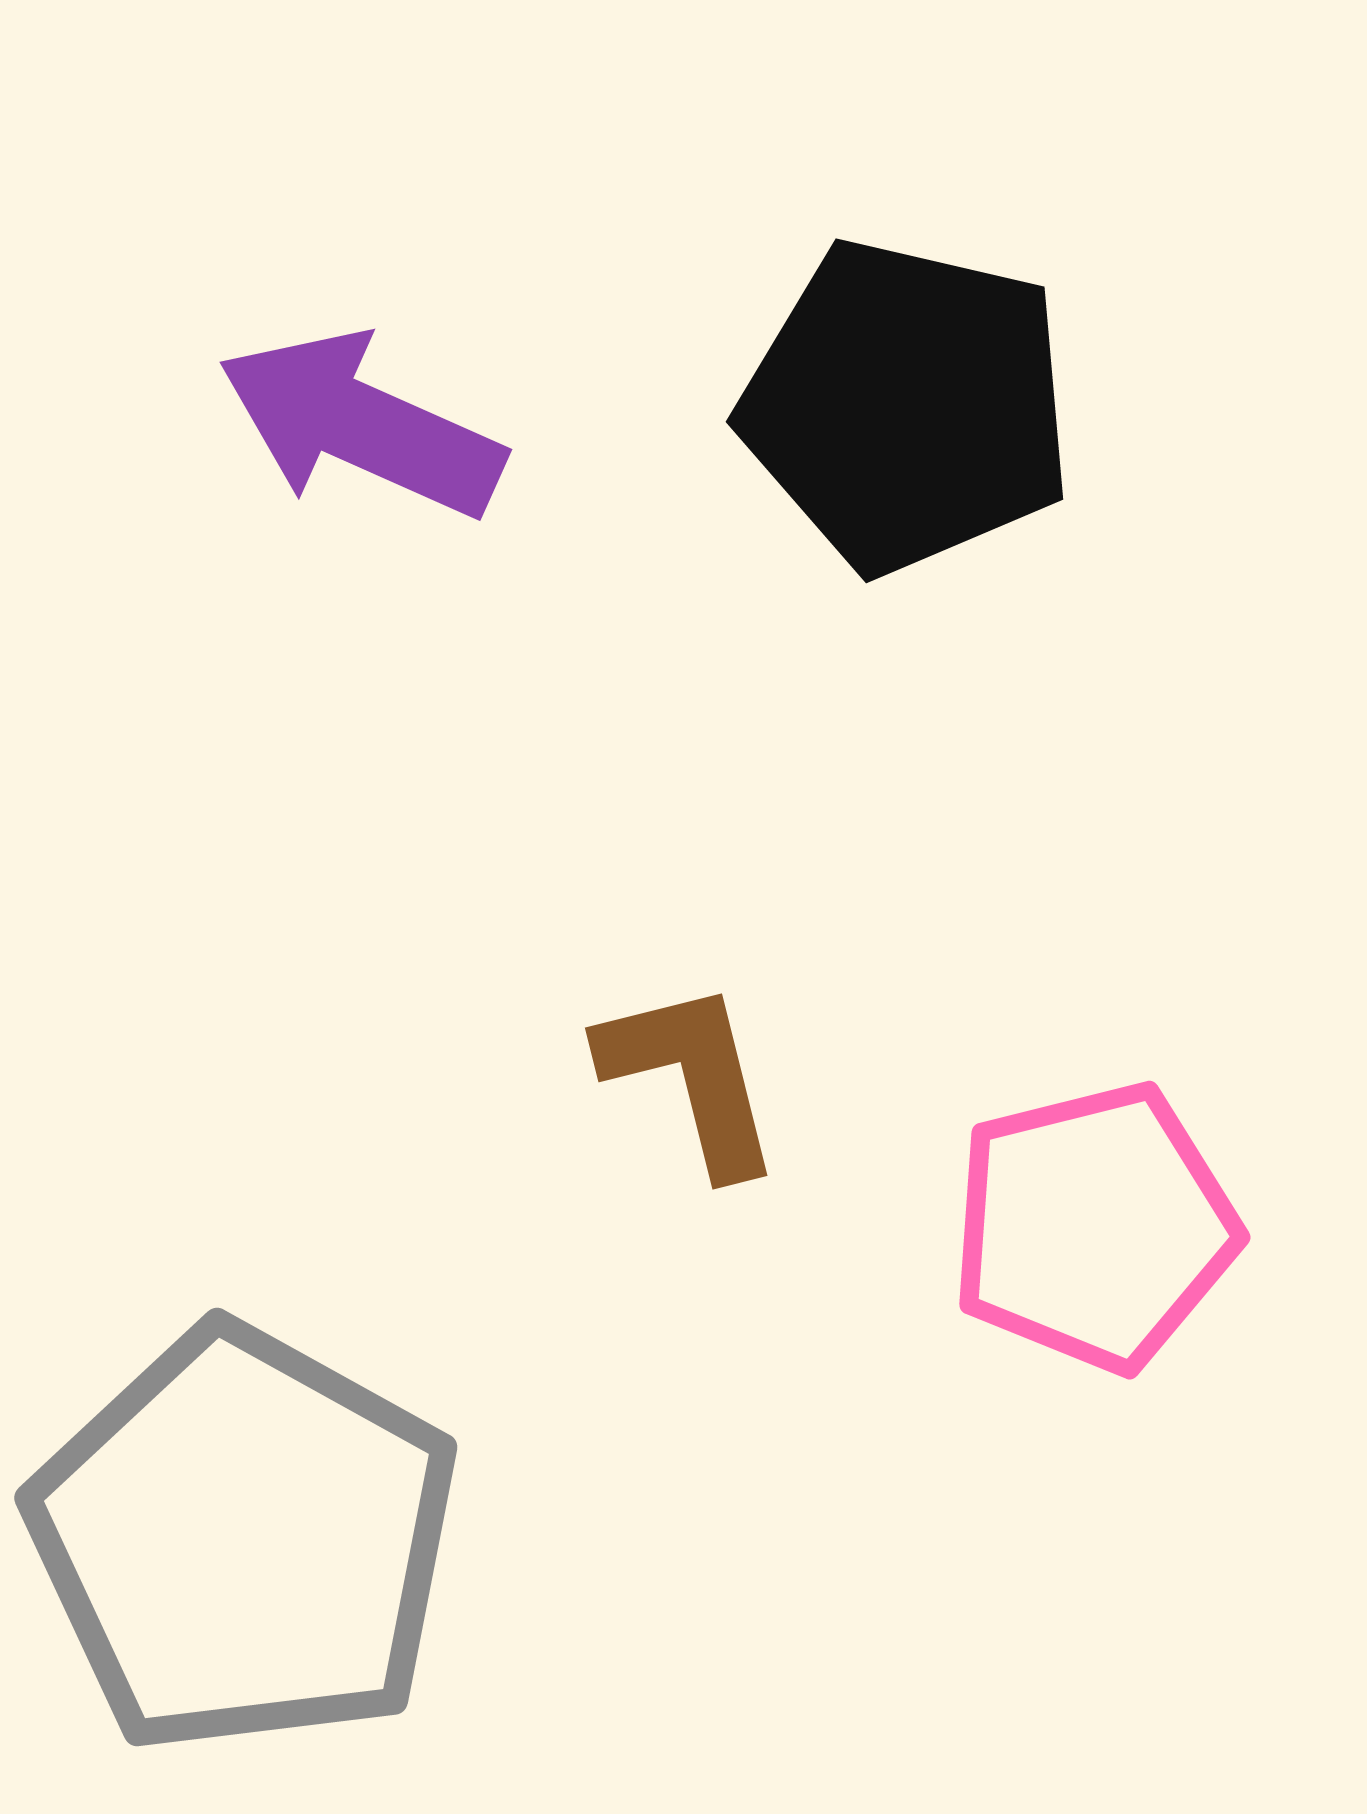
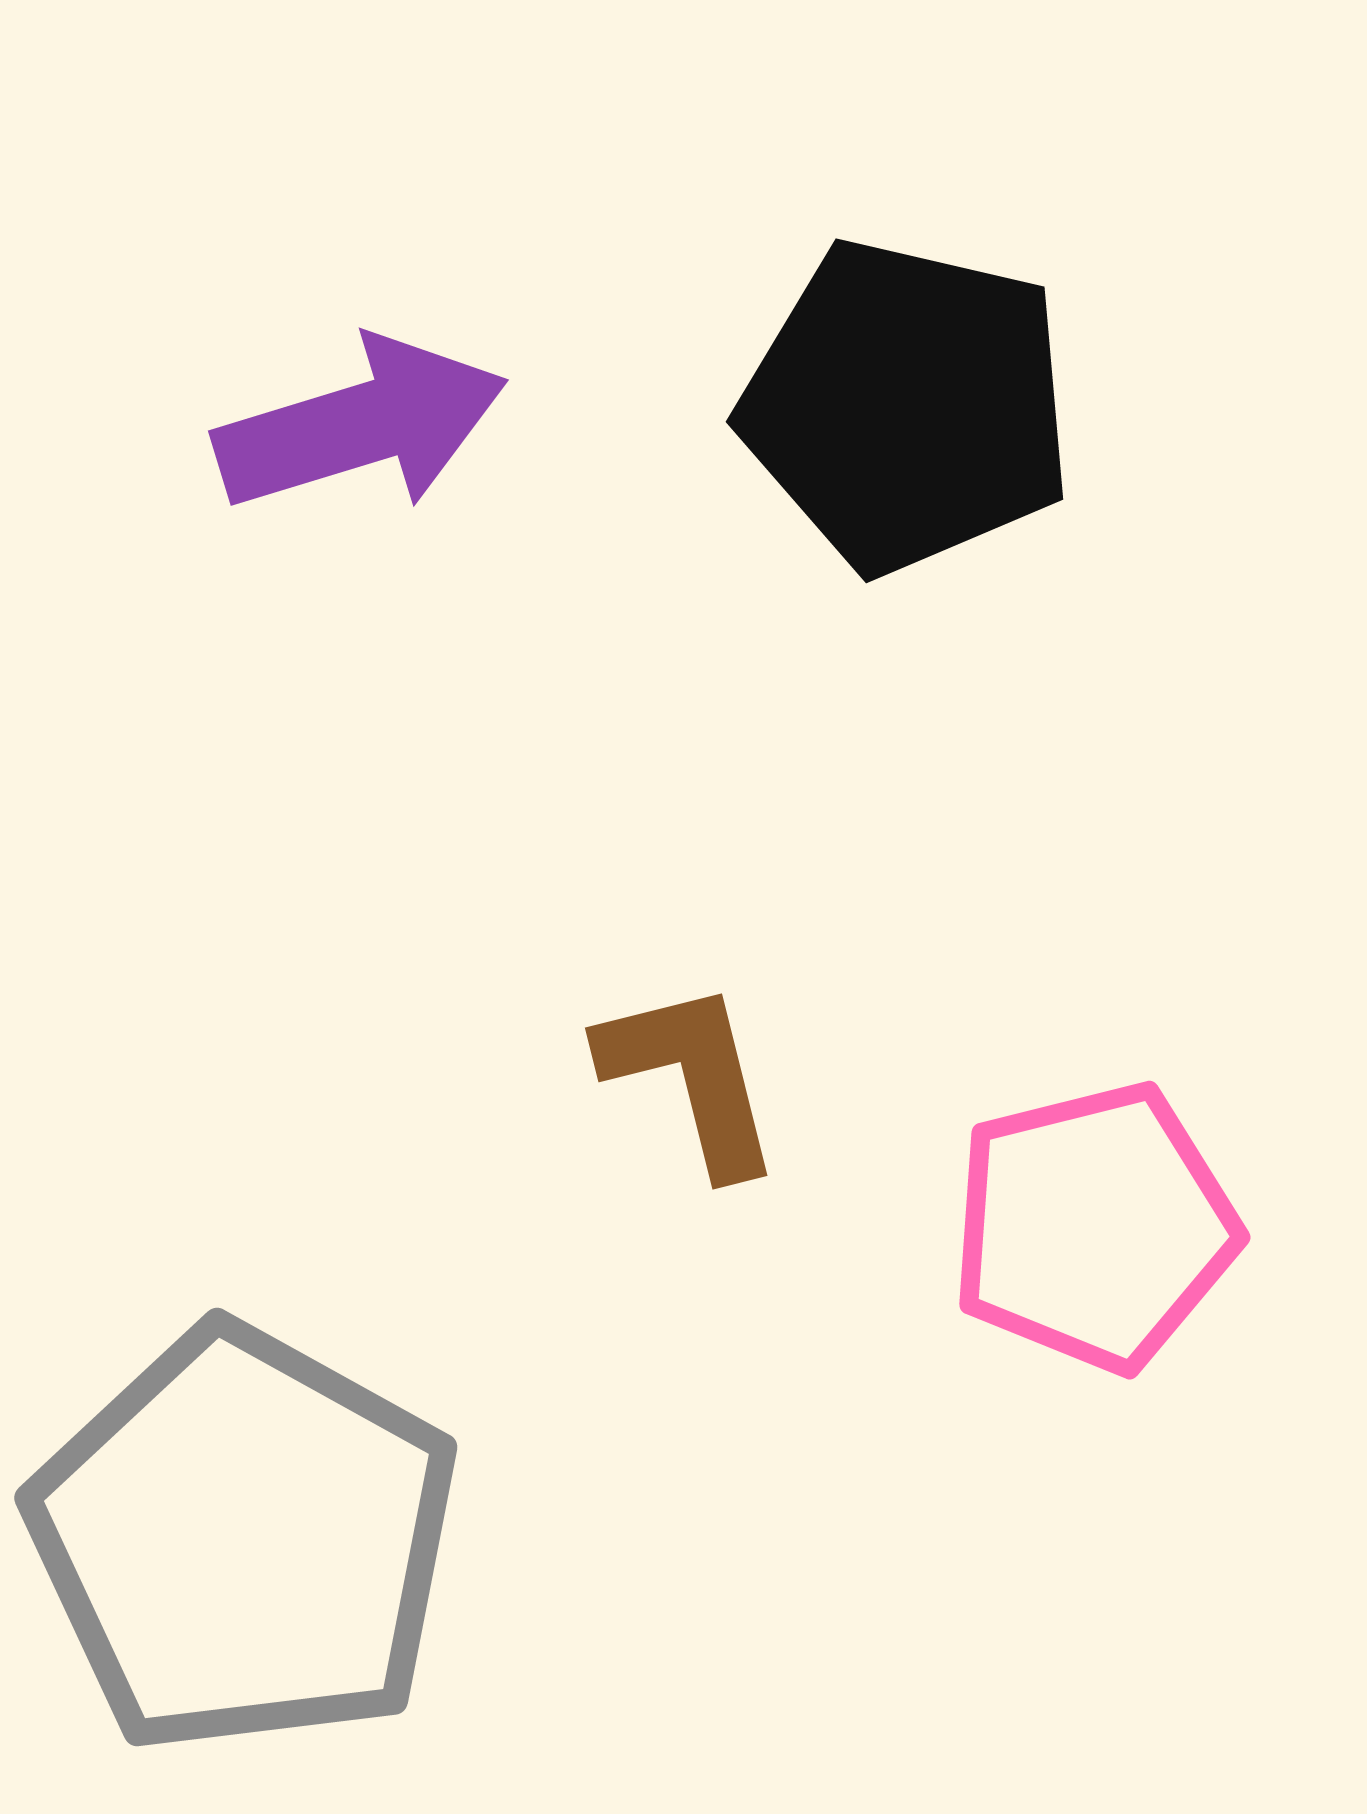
purple arrow: rotated 139 degrees clockwise
